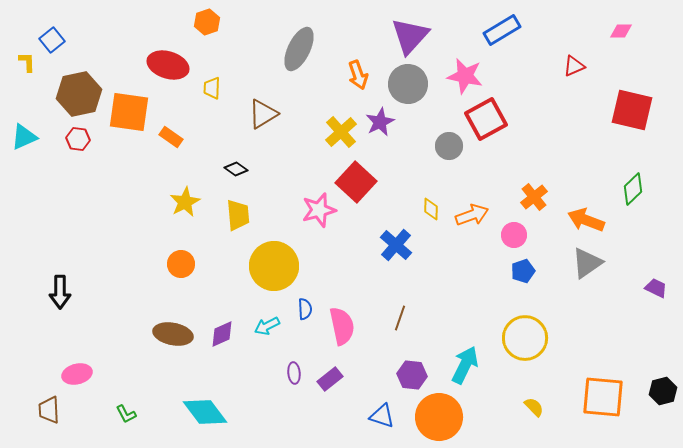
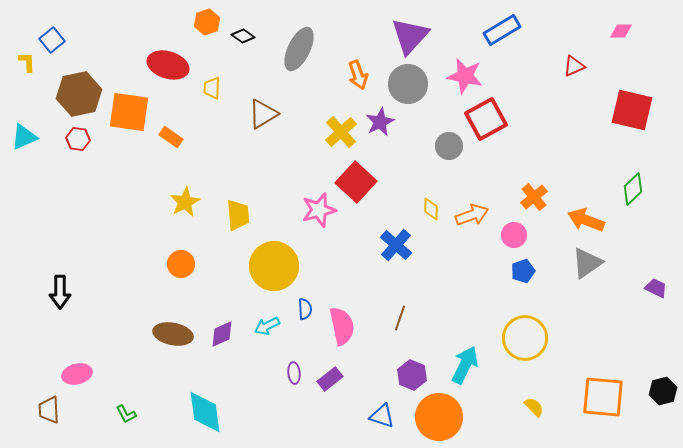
black diamond at (236, 169): moved 7 px right, 133 px up
purple hexagon at (412, 375): rotated 16 degrees clockwise
cyan diamond at (205, 412): rotated 30 degrees clockwise
